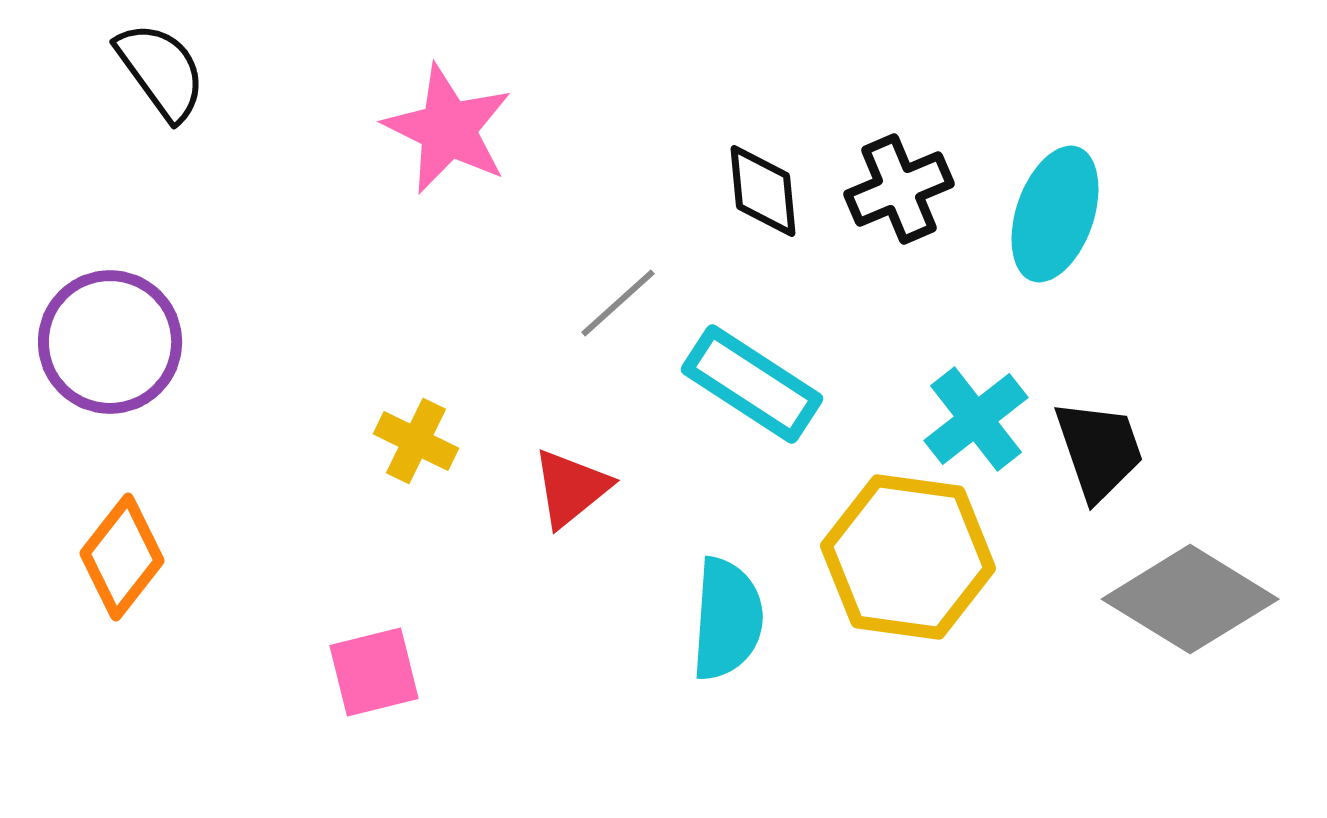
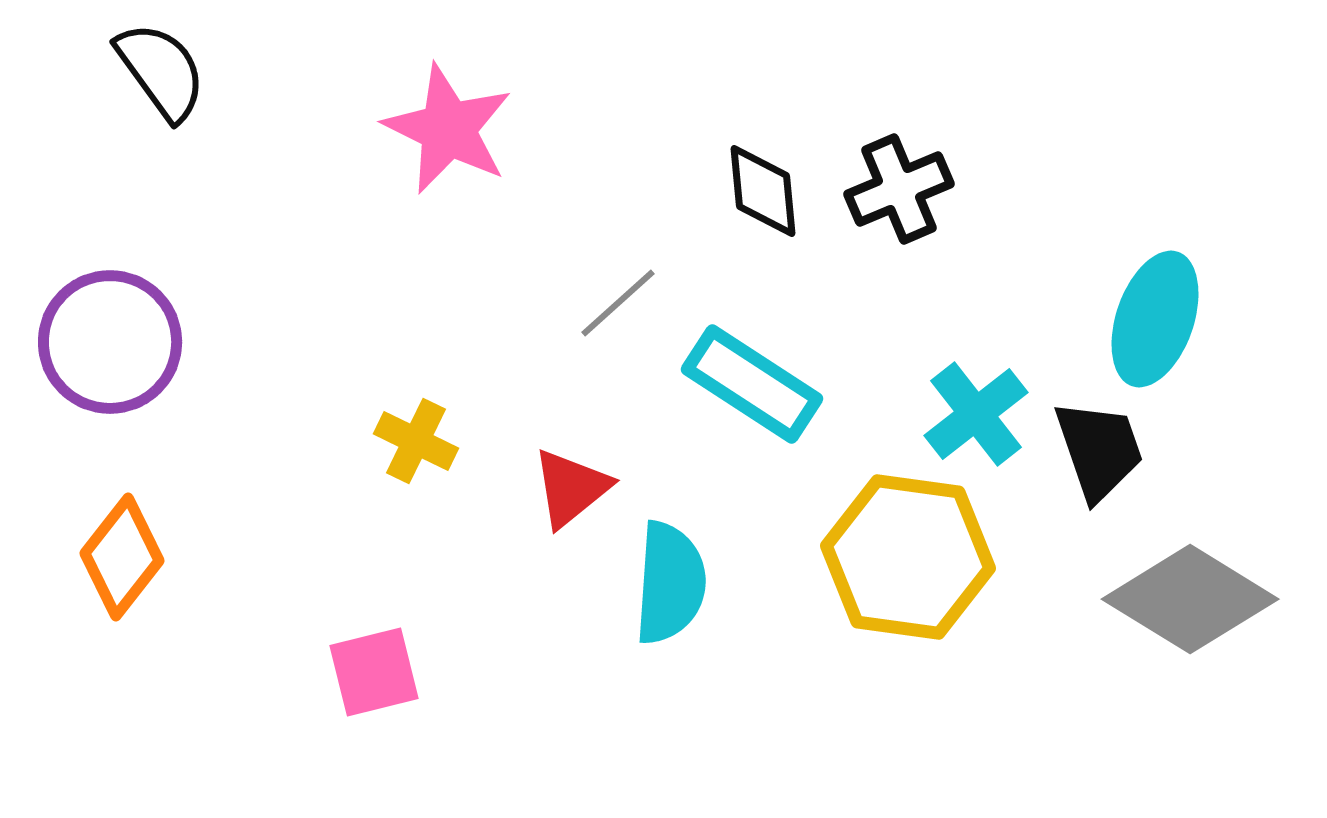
cyan ellipse: moved 100 px right, 105 px down
cyan cross: moved 5 px up
cyan semicircle: moved 57 px left, 36 px up
